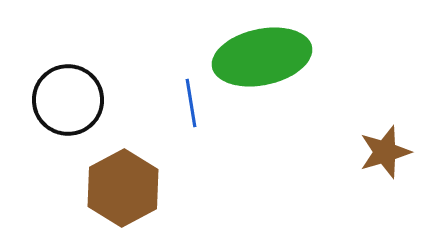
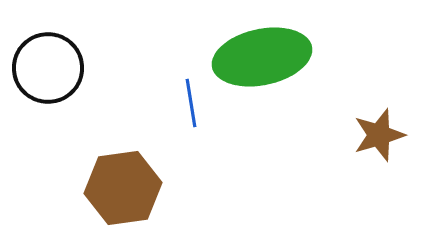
black circle: moved 20 px left, 32 px up
brown star: moved 6 px left, 17 px up
brown hexagon: rotated 20 degrees clockwise
